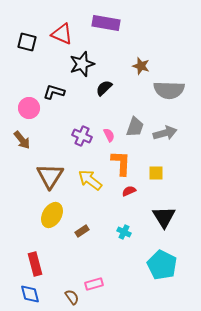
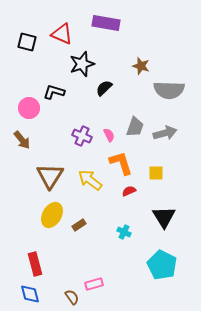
orange L-shape: rotated 20 degrees counterclockwise
brown rectangle: moved 3 px left, 6 px up
